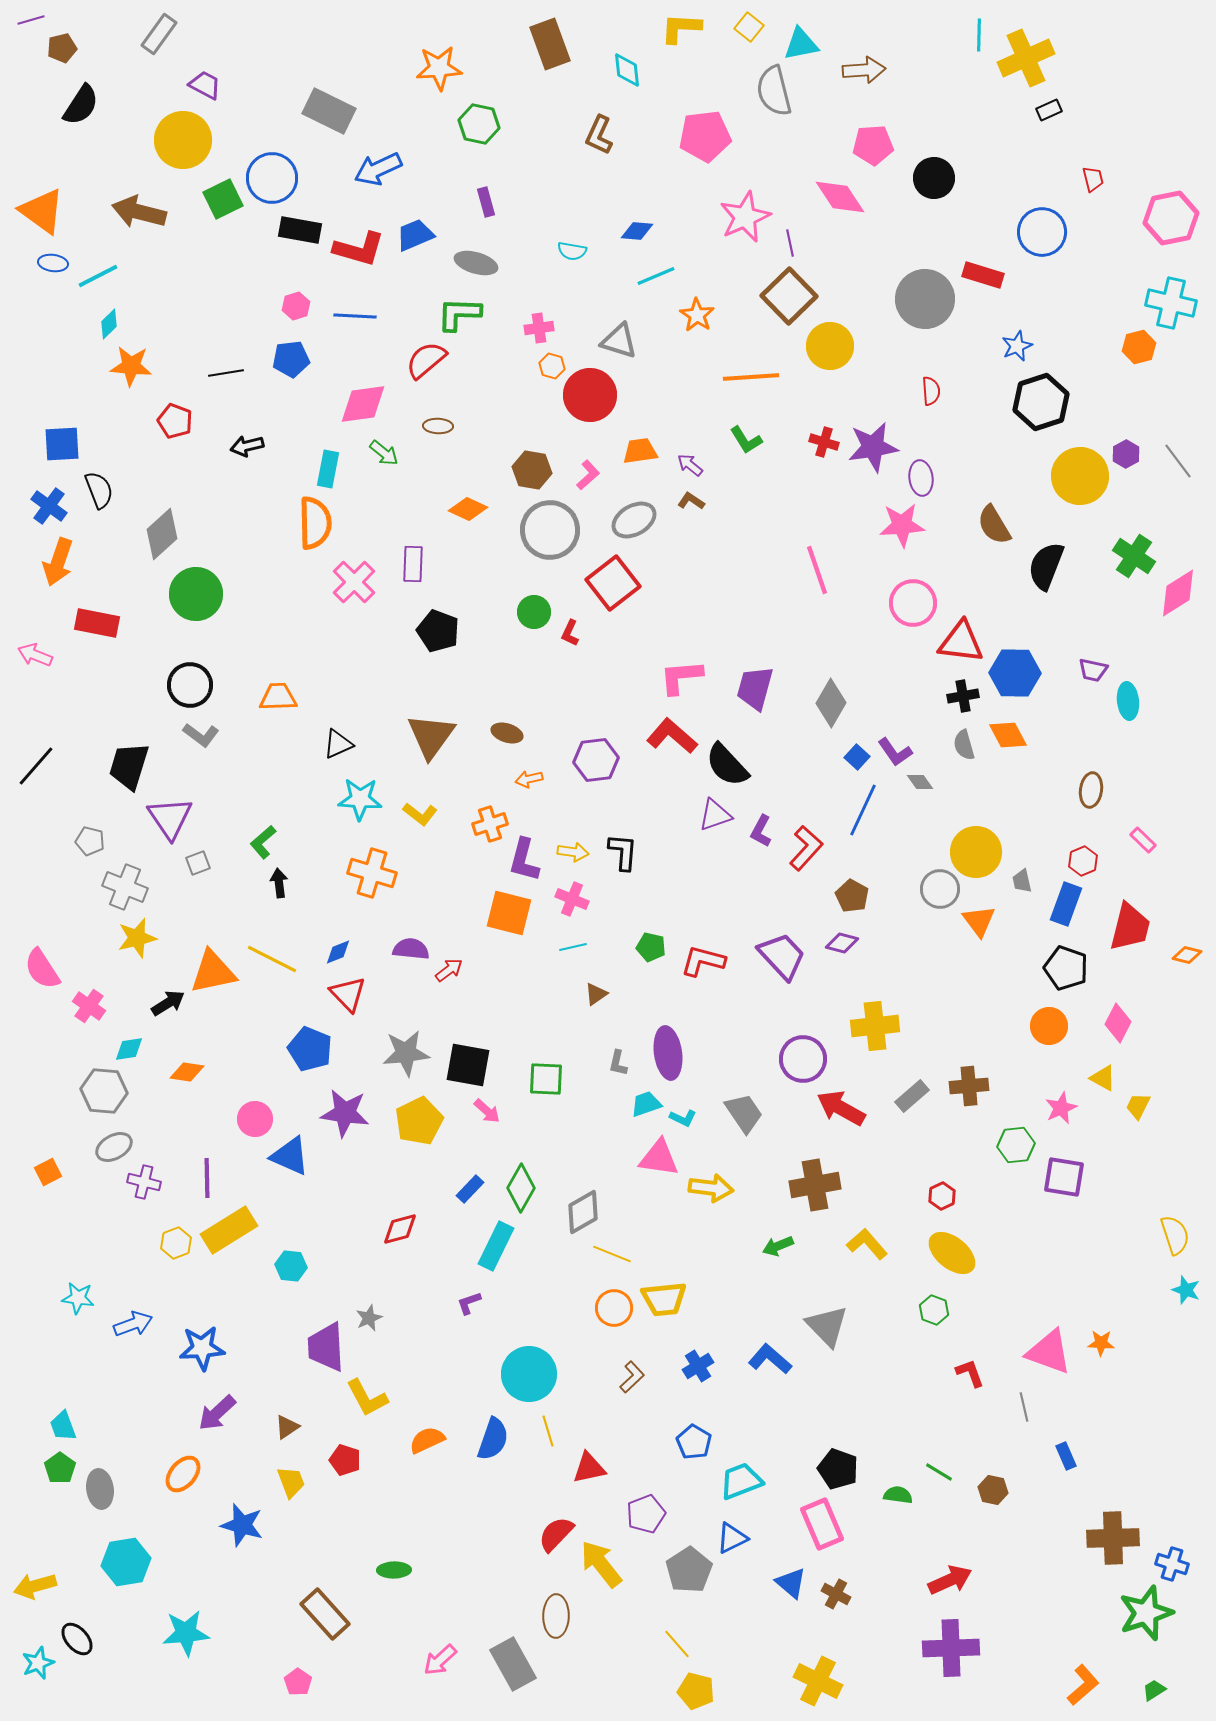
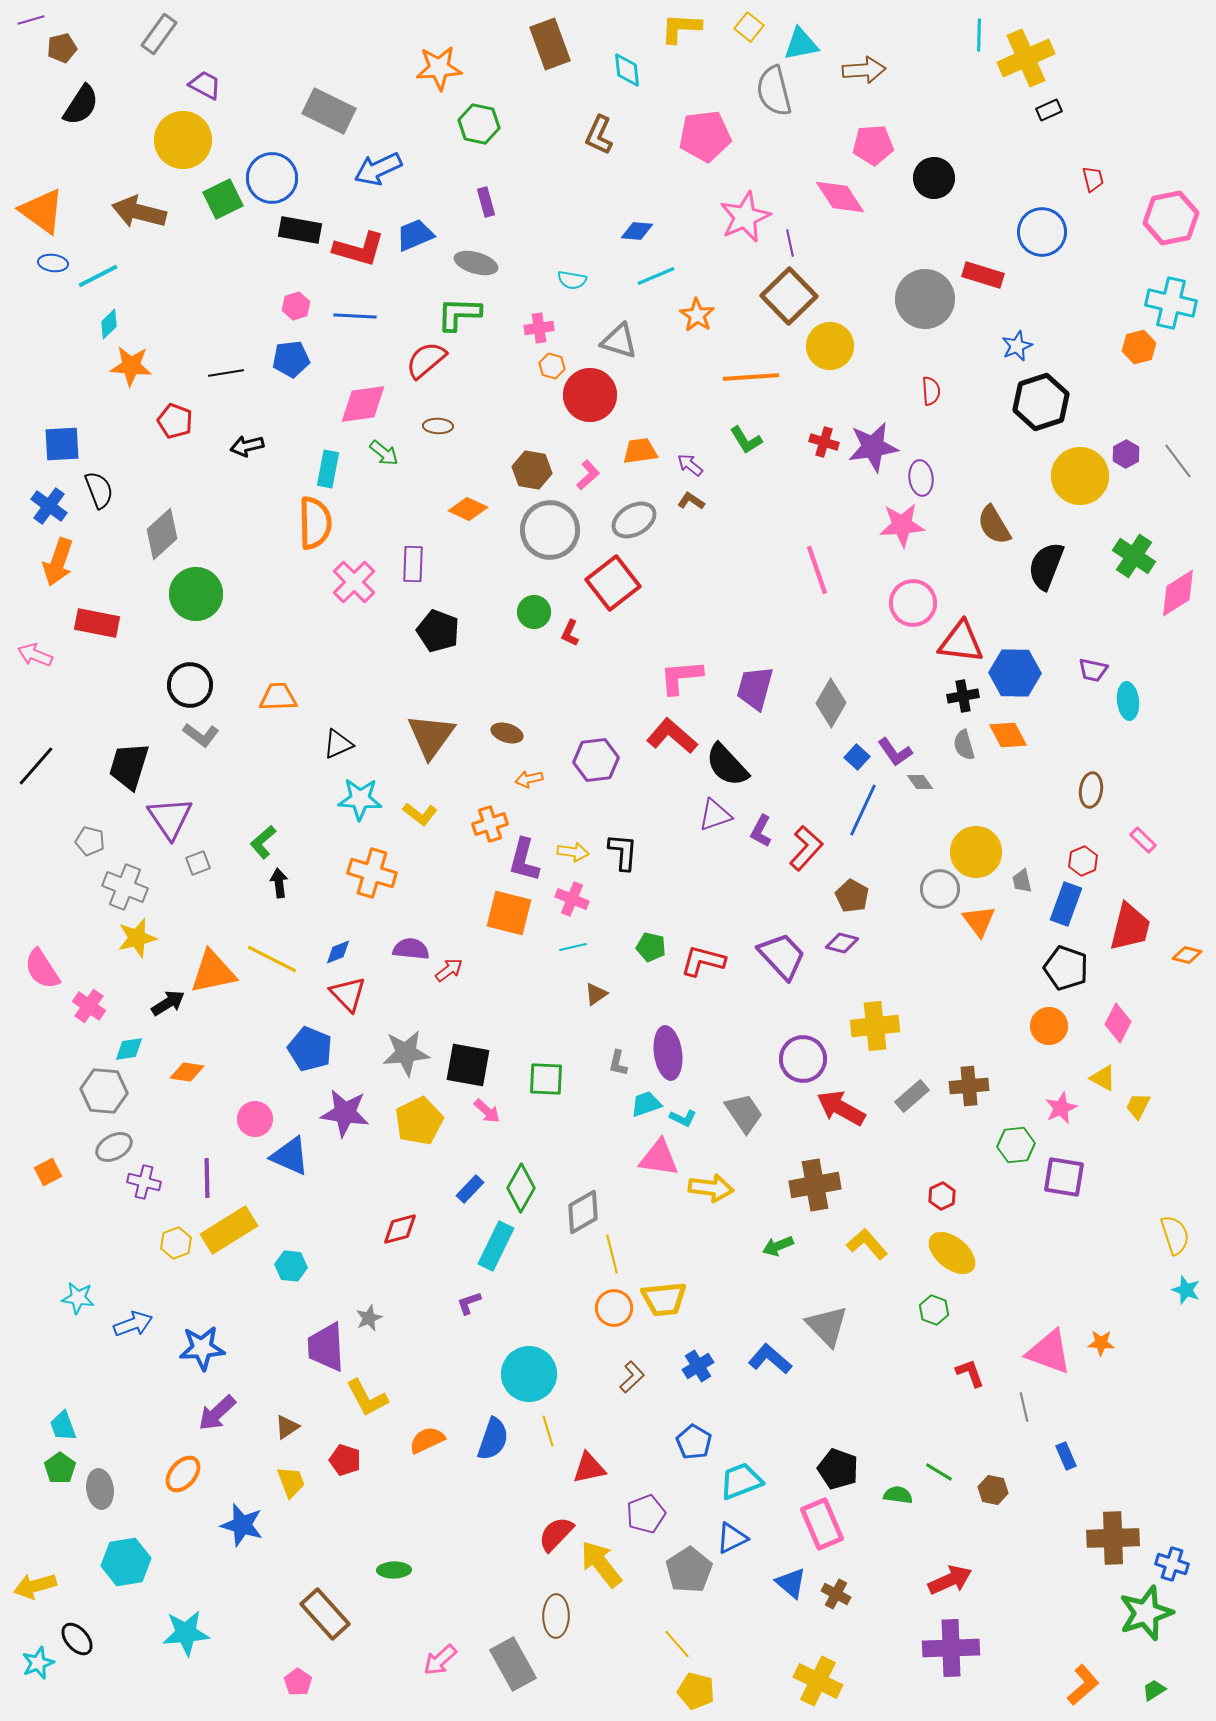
cyan semicircle at (572, 251): moved 29 px down
yellow line at (612, 1254): rotated 54 degrees clockwise
